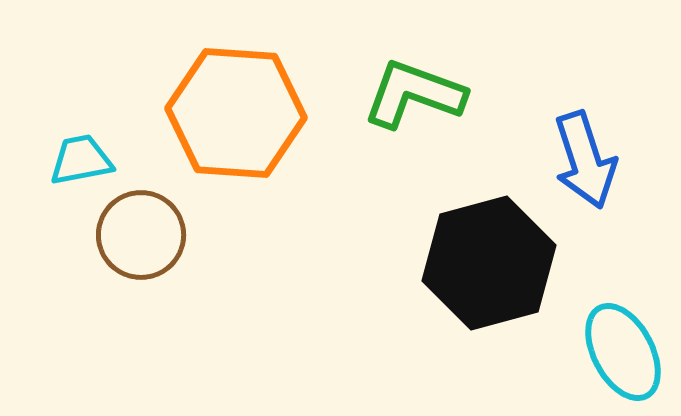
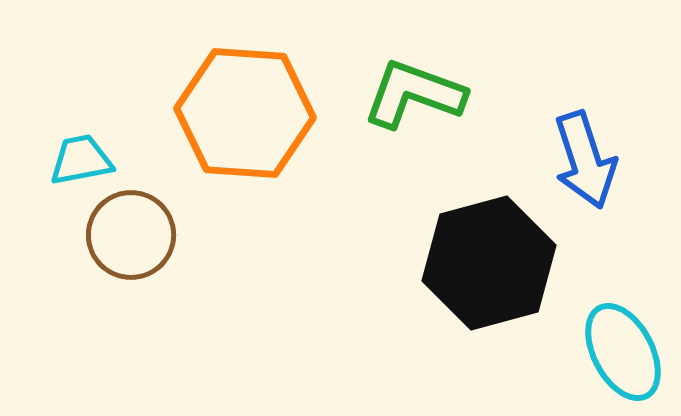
orange hexagon: moved 9 px right
brown circle: moved 10 px left
